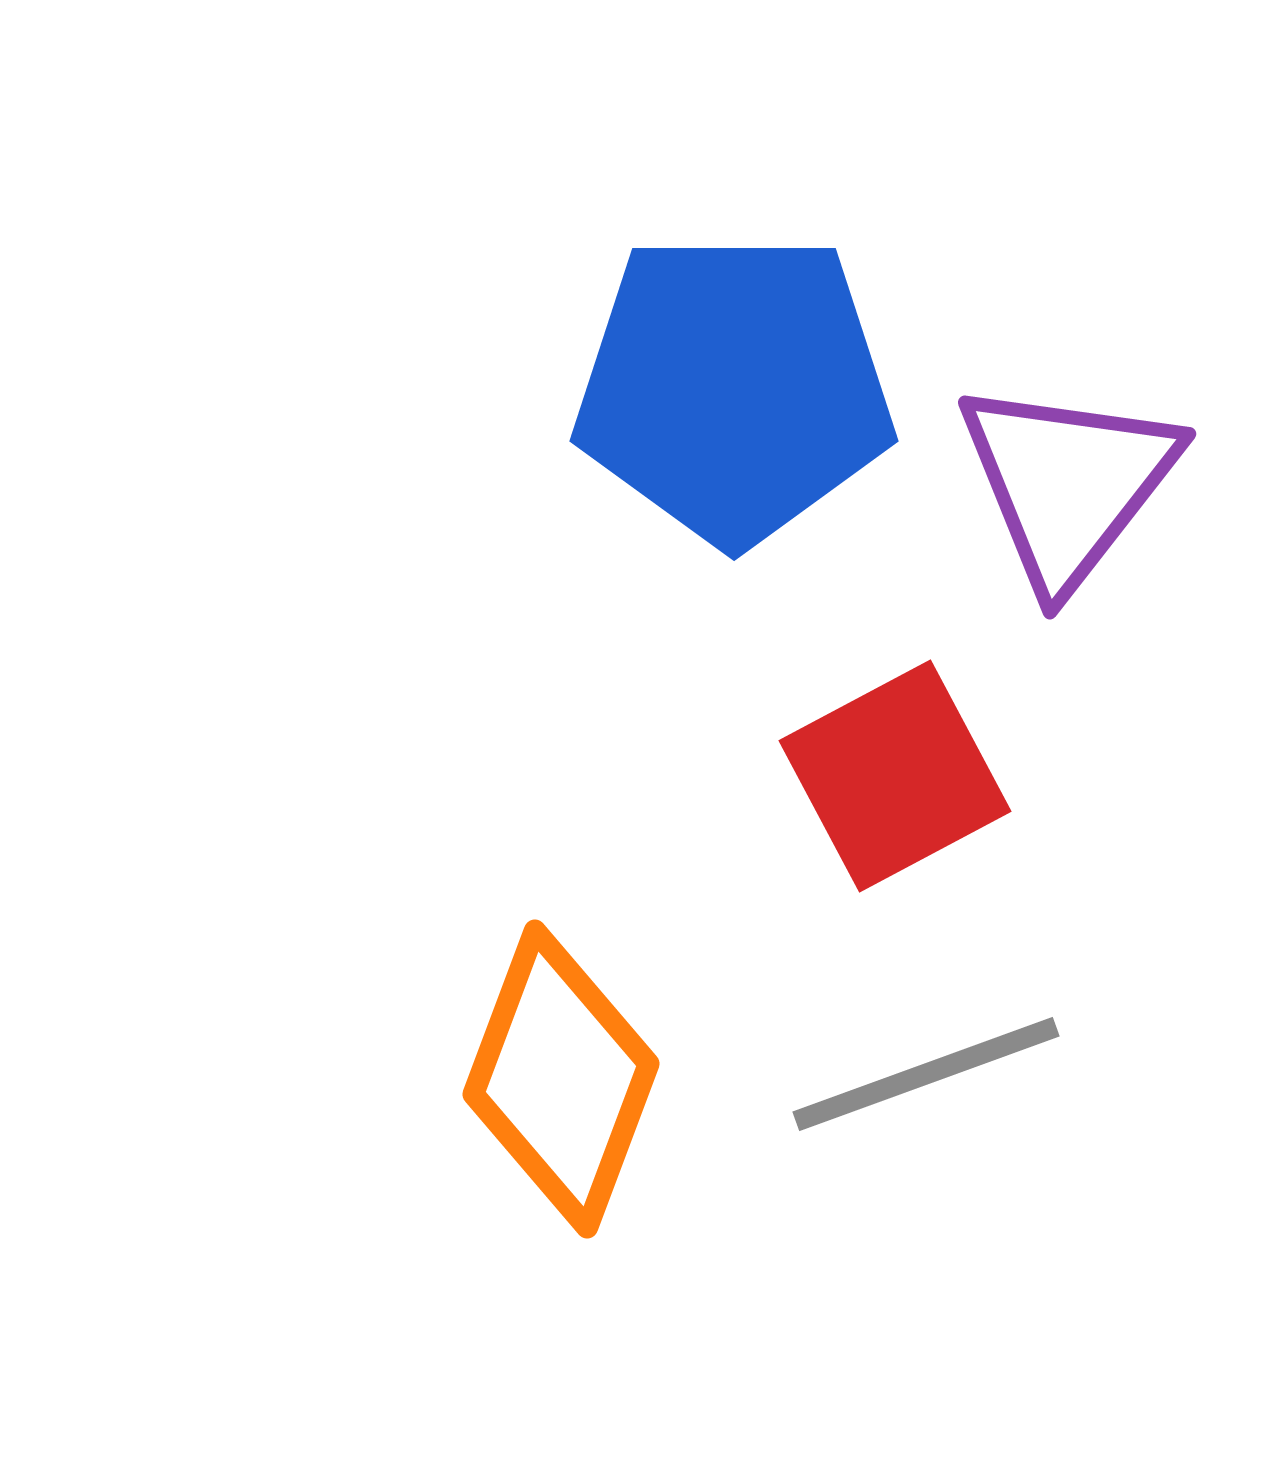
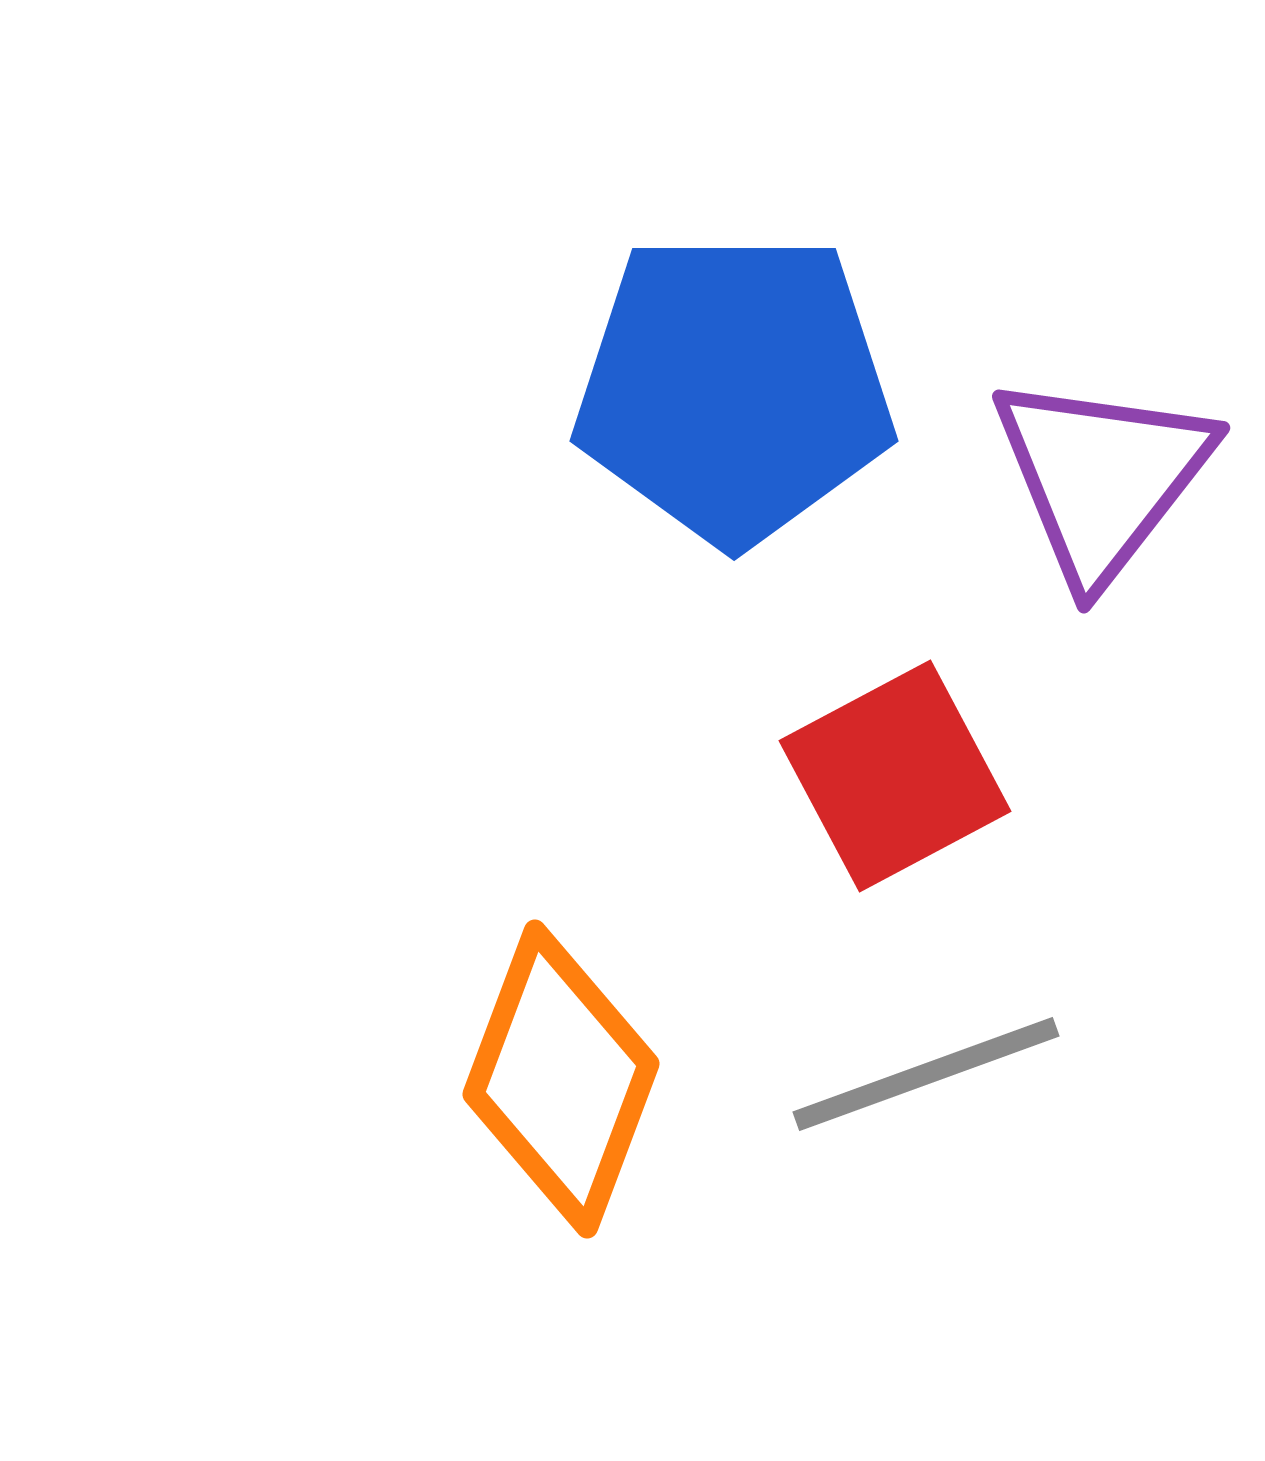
purple triangle: moved 34 px right, 6 px up
